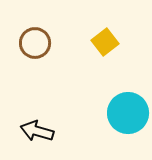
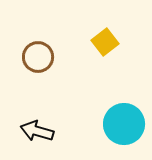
brown circle: moved 3 px right, 14 px down
cyan circle: moved 4 px left, 11 px down
